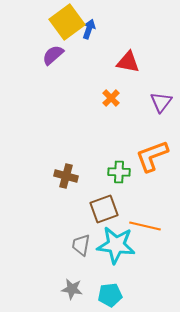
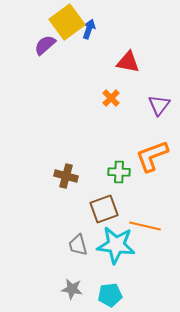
purple semicircle: moved 8 px left, 10 px up
purple triangle: moved 2 px left, 3 px down
gray trapezoid: moved 3 px left; rotated 25 degrees counterclockwise
